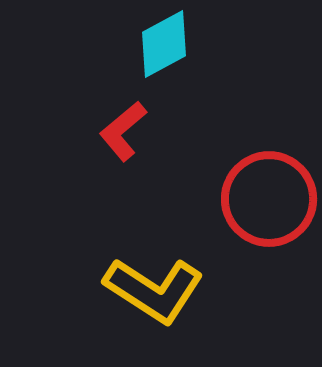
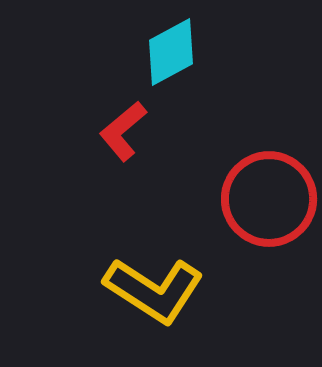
cyan diamond: moved 7 px right, 8 px down
